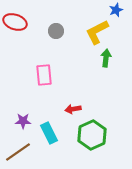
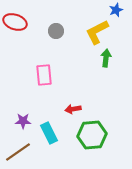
green hexagon: rotated 20 degrees clockwise
